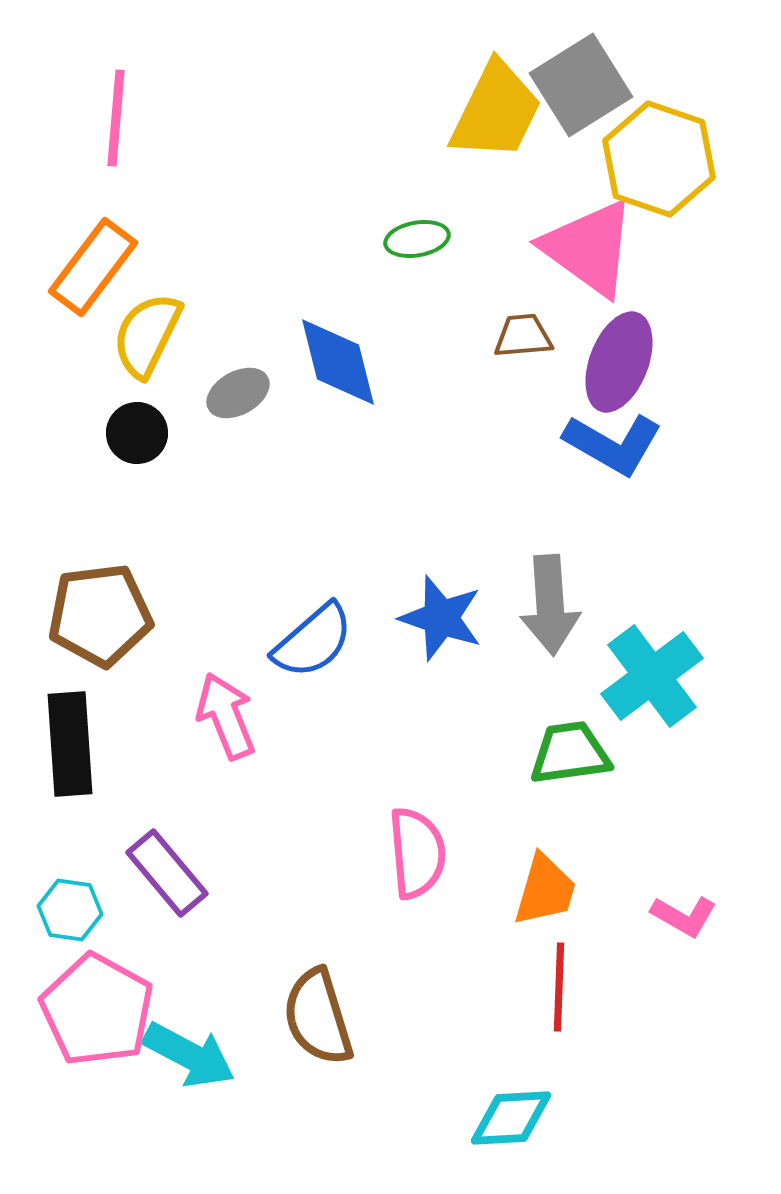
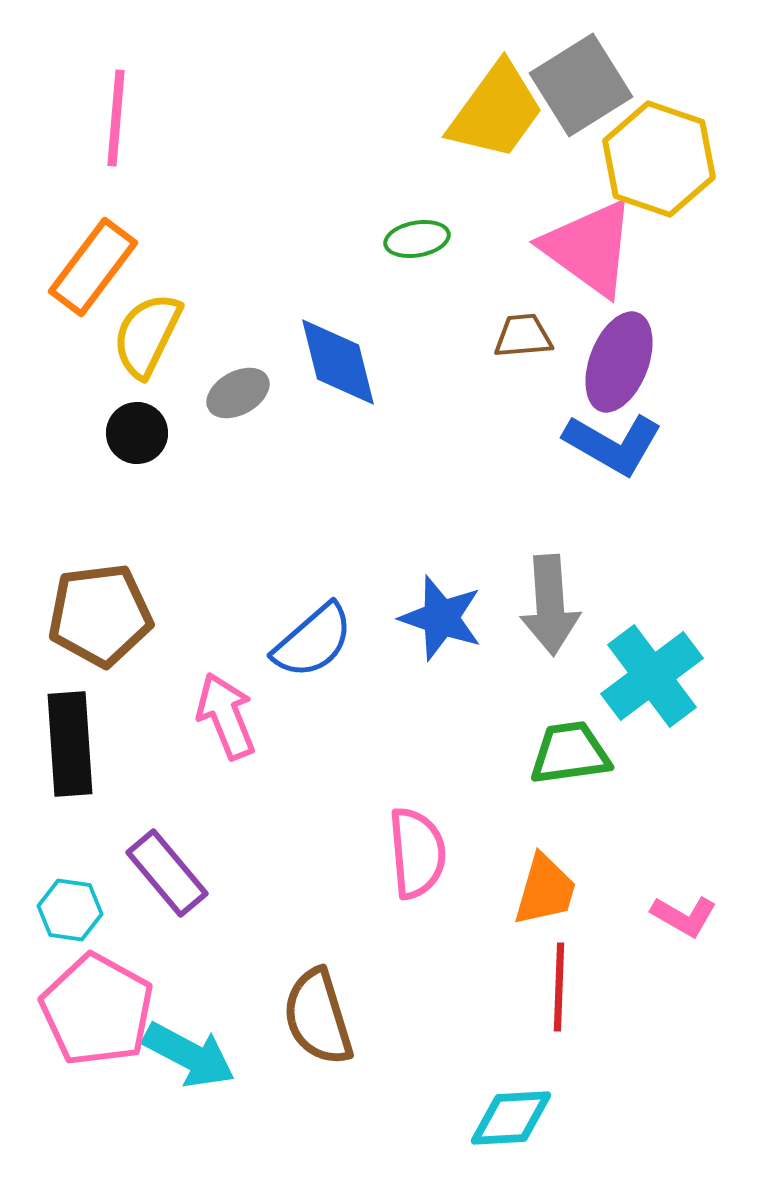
yellow trapezoid: rotated 10 degrees clockwise
